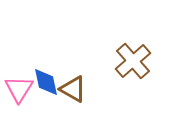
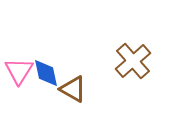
blue diamond: moved 9 px up
pink triangle: moved 18 px up
